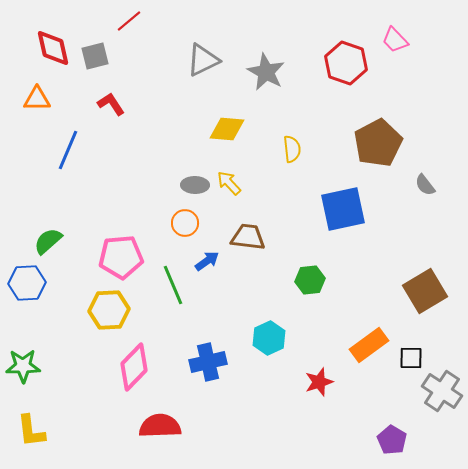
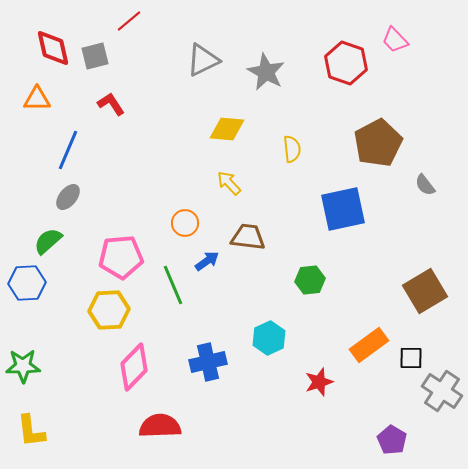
gray ellipse: moved 127 px left, 12 px down; rotated 52 degrees counterclockwise
